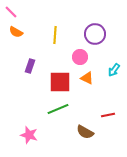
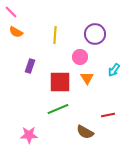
orange triangle: rotated 32 degrees clockwise
pink star: rotated 18 degrees counterclockwise
